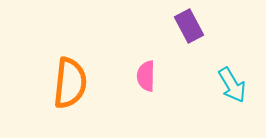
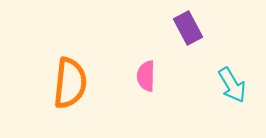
purple rectangle: moved 1 px left, 2 px down
